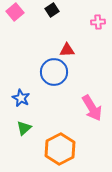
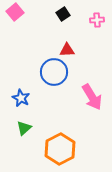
black square: moved 11 px right, 4 px down
pink cross: moved 1 px left, 2 px up
pink arrow: moved 11 px up
